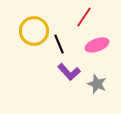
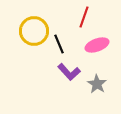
red line: rotated 15 degrees counterclockwise
gray star: rotated 12 degrees clockwise
